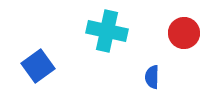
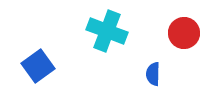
cyan cross: rotated 9 degrees clockwise
blue semicircle: moved 1 px right, 3 px up
